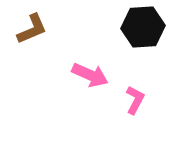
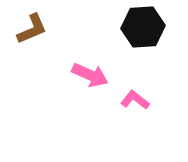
pink L-shape: rotated 80 degrees counterclockwise
